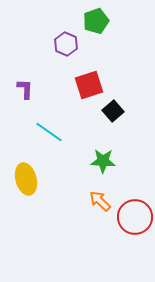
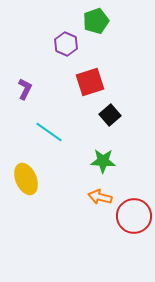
red square: moved 1 px right, 3 px up
purple L-shape: rotated 25 degrees clockwise
black square: moved 3 px left, 4 px down
yellow ellipse: rotated 8 degrees counterclockwise
orange arrow: moved 4 px up; rotated 30 degrees counterclockwise
red circle: moved 1 px left, 1 px up
